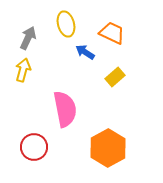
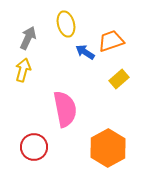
orange trapezoid: moved 1 px left, 8 px down; rotated 44 degrees counterclockwise
yellow rectangle: moved 4 px right, 2 px down
